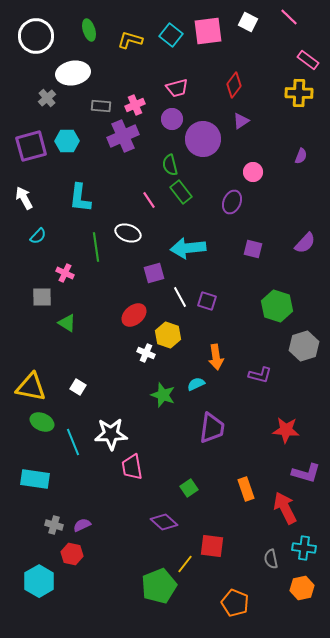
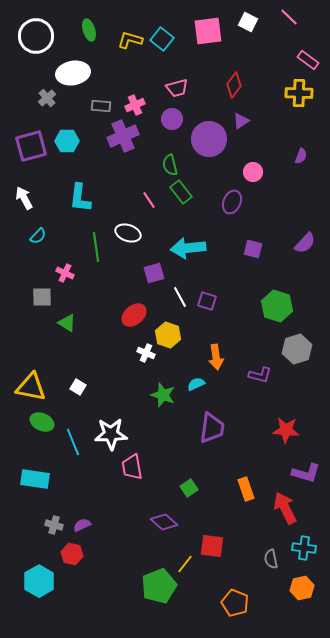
cyan square at (171, 35): moved 9 px left, 4 px down
purple circle at (203, 139): moved 6 px right
gray hexagon at (304, 346): moved 7 px left, 3 px down
